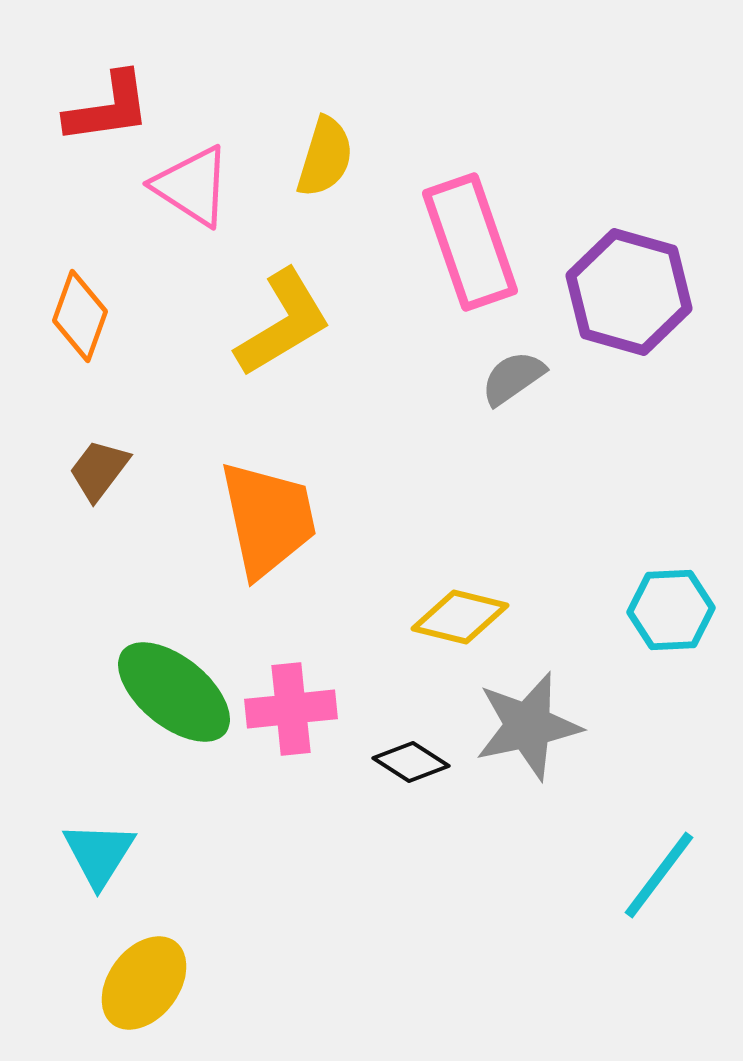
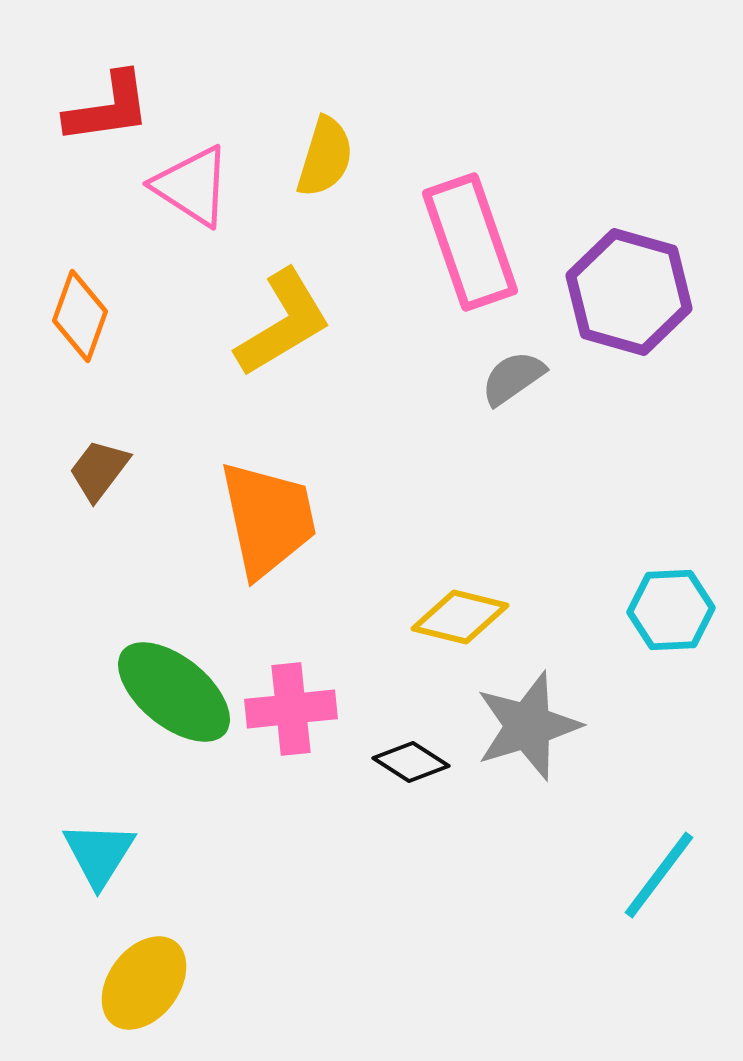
gray star: rotated 5 degrees counterclockwise
